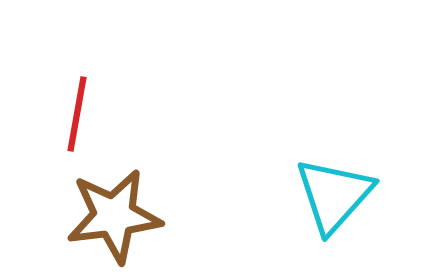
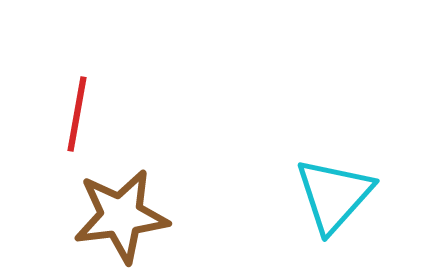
brown star: moved 7 px right
